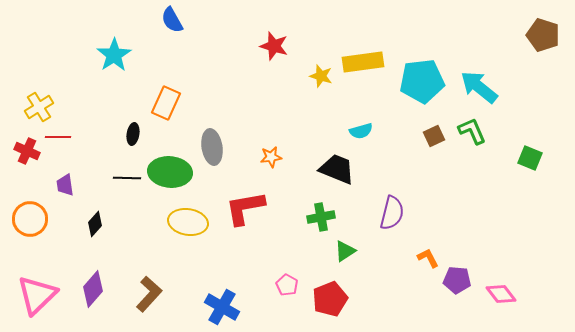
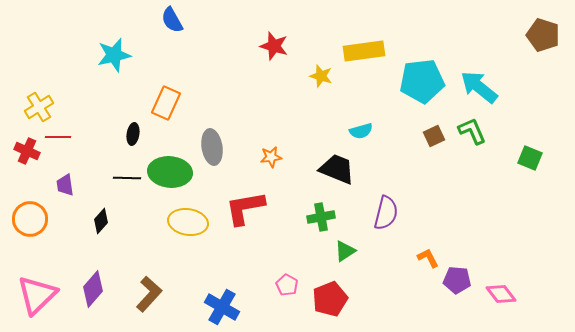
cyan star: rotated 20 degrees clockwise
yellow rectangle: moved 1 px right, 11 px up
purple semicircle: moved 6 px left
black diamond: moved 6 px right, 3 px up
